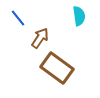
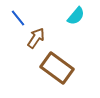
cyan semicircle: moved 3 px left; rotated 48 degrees clockwise
brown arrow: moved 4 px left
